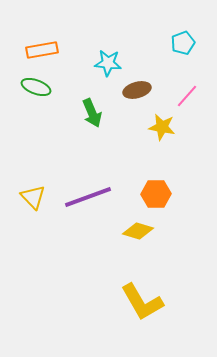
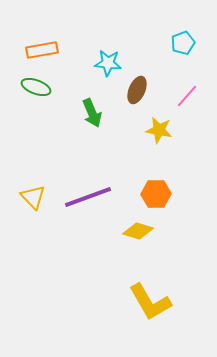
brown ellipse: rotated 52 degrees counterclockwise
yellow star: moved 3 px left, 3 px down
yellow L-shape: moved 8 px right
